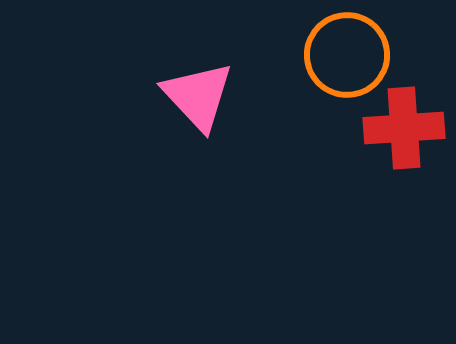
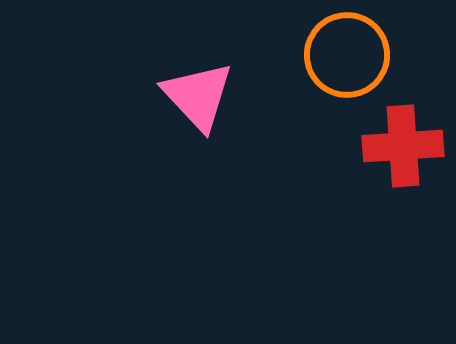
red cross: moved 1 px left, 18 px down
